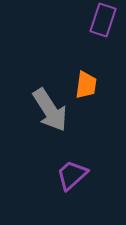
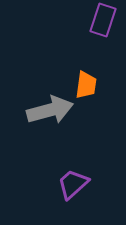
gray arrow: rotated 72 degrees counterclockwise
purple trapezoid: moved 1 px right, 9 px down
